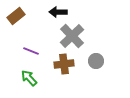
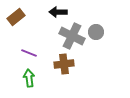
brown rectangle: moved 1 px down
gray cross: rotated 20 degrees counterclockwise
purple line: moved 2 px left, 2 px down
gray circle: moved 29 px up
green arrow: rotated 36 degrees clockwise
